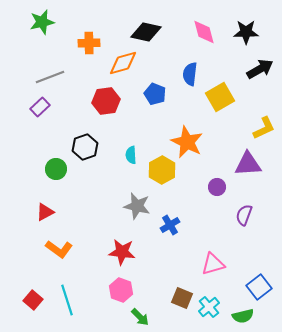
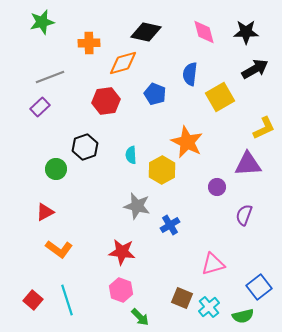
black arrow: moved 5 px left
